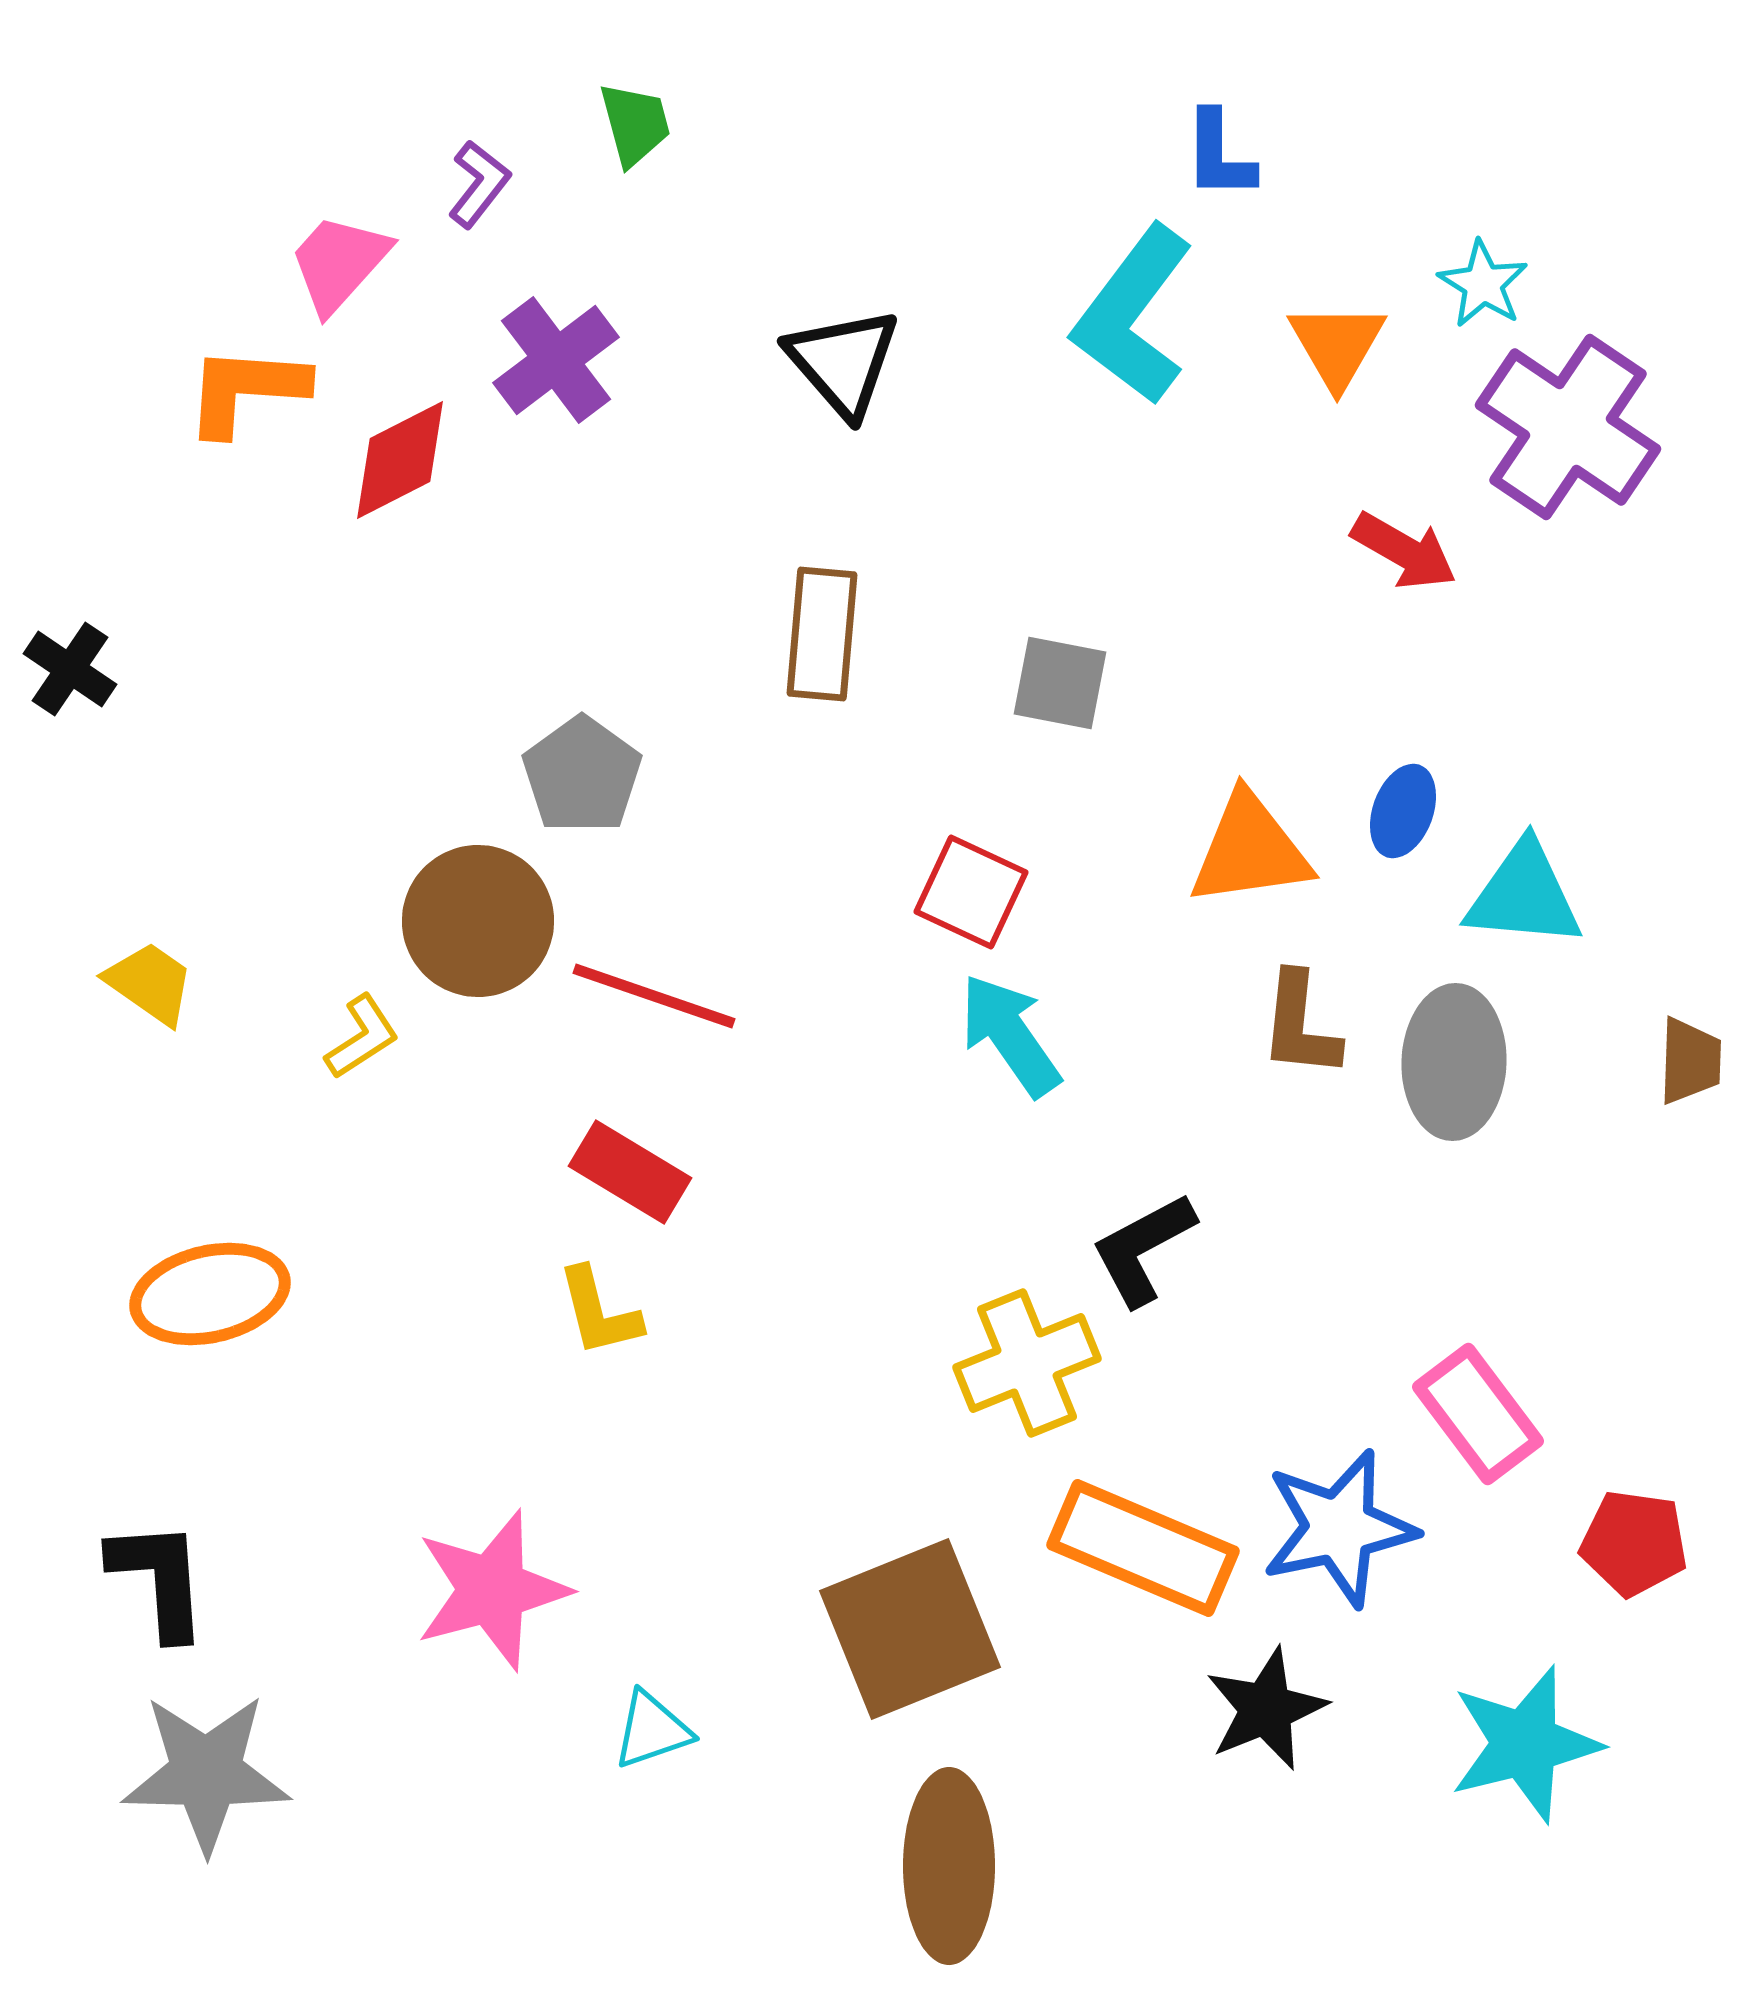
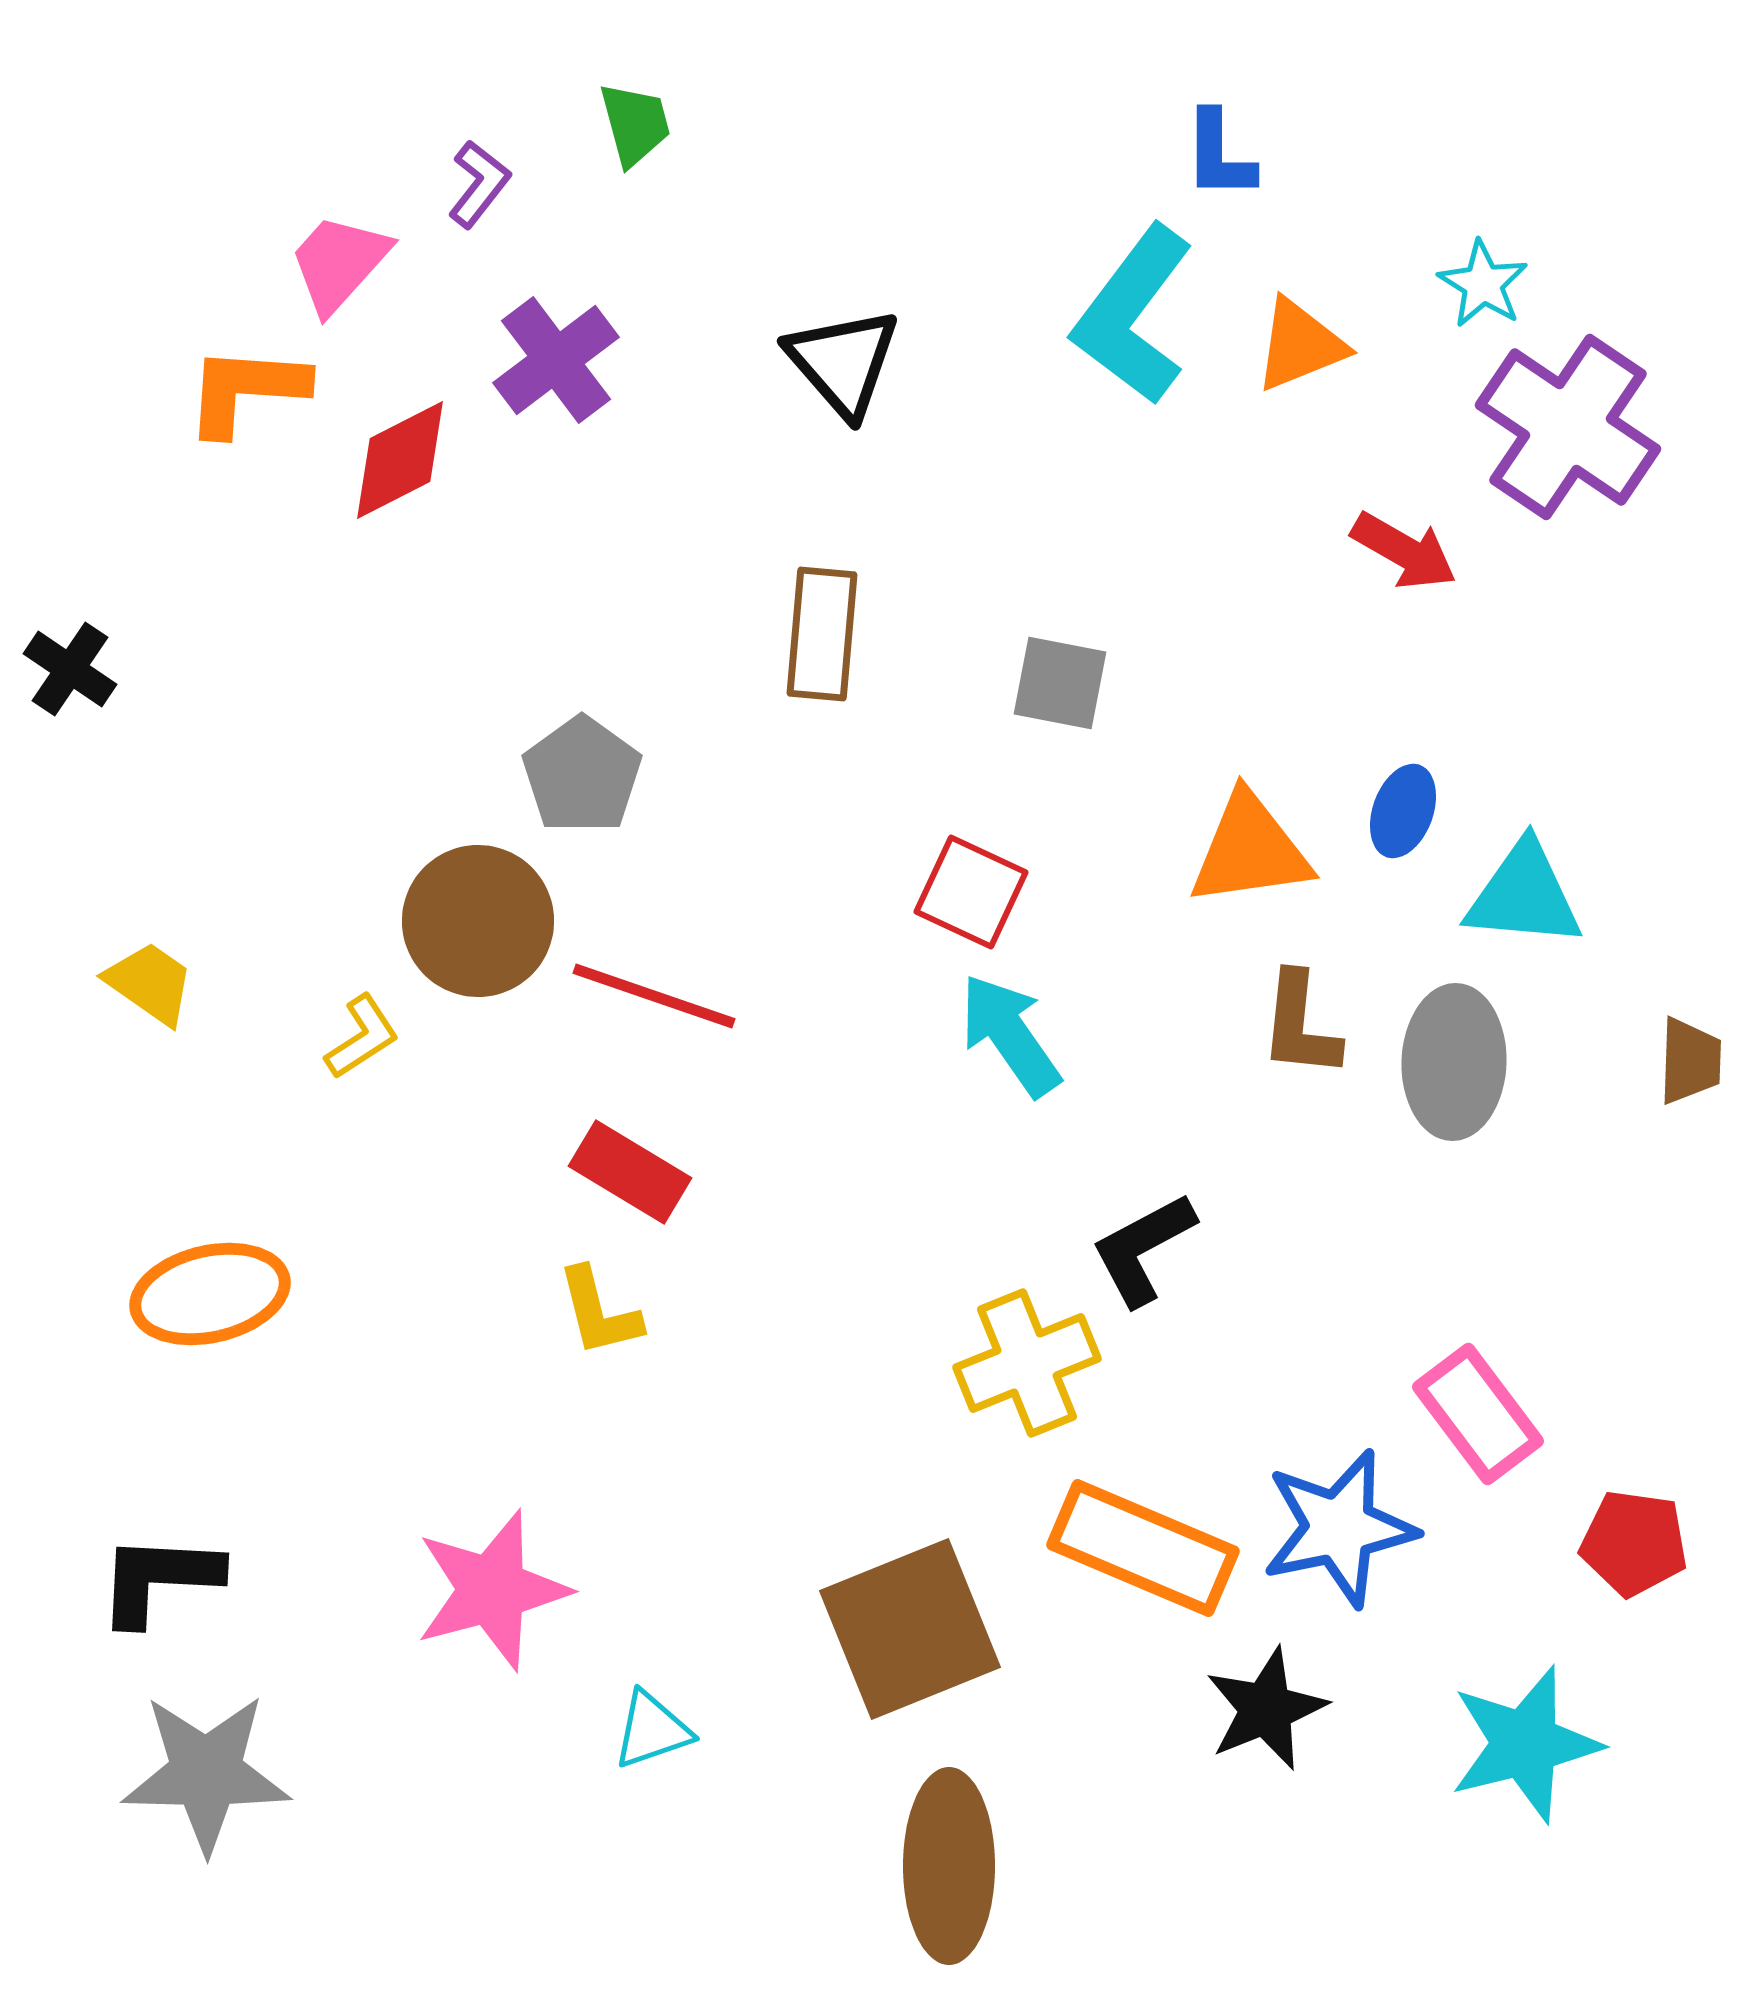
orange triangle at (1337, 345): moved 37 px left; rotated 38 degrees clockwise
black L-shape at (159, 1579): rotated 83 degrees counterclockwise
